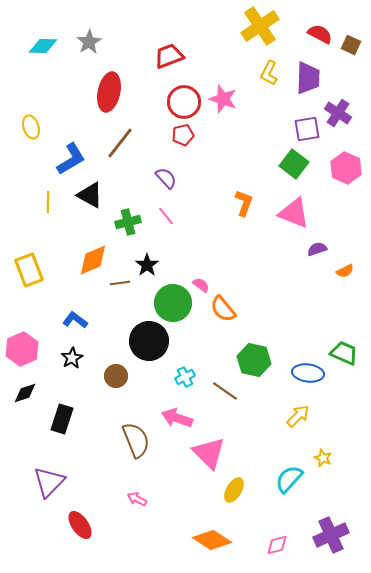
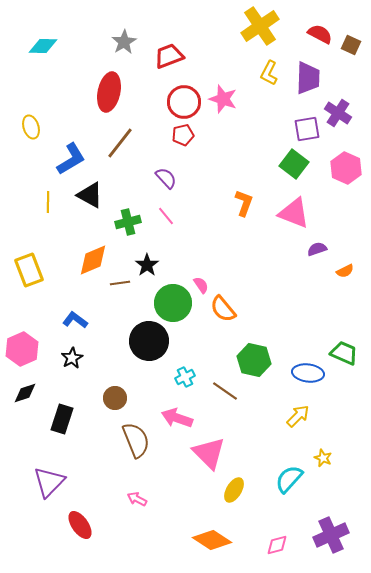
gray star at (89, 42): moved 35 px right
pink semicircle at (201, 285): rotated 18 degrees clockwise
brown circle at (116, 376): moved 1 px left, 22 px down
